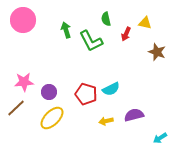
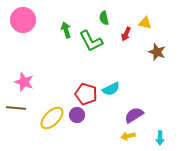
green semicircle: moved 2 px left, 1 px up
pink star: rotated 24 degrees clockwise
purple circle: moved 28 px right, 23 px down
brown line: rotated 48 degrees clockwise
purple semicircle: rotated 18 degrees counterclockwise
yellow arrow: moved 22 px right, 15 px down
cyan arrow: rotated 56 degrees counterclockwise
